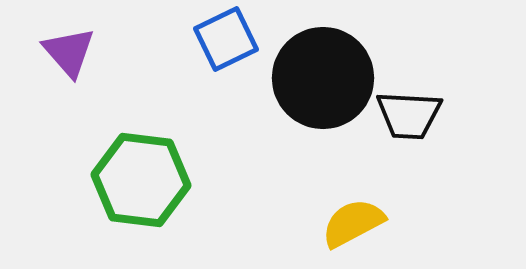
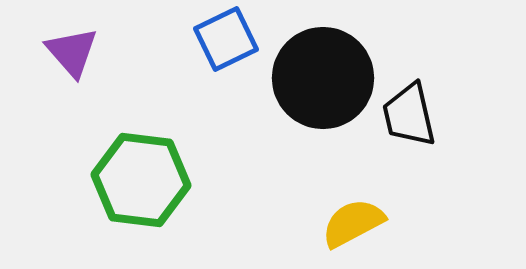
purple triangle: moved 3 px right
black trapezoid: rotated 74 degrees clockwise
